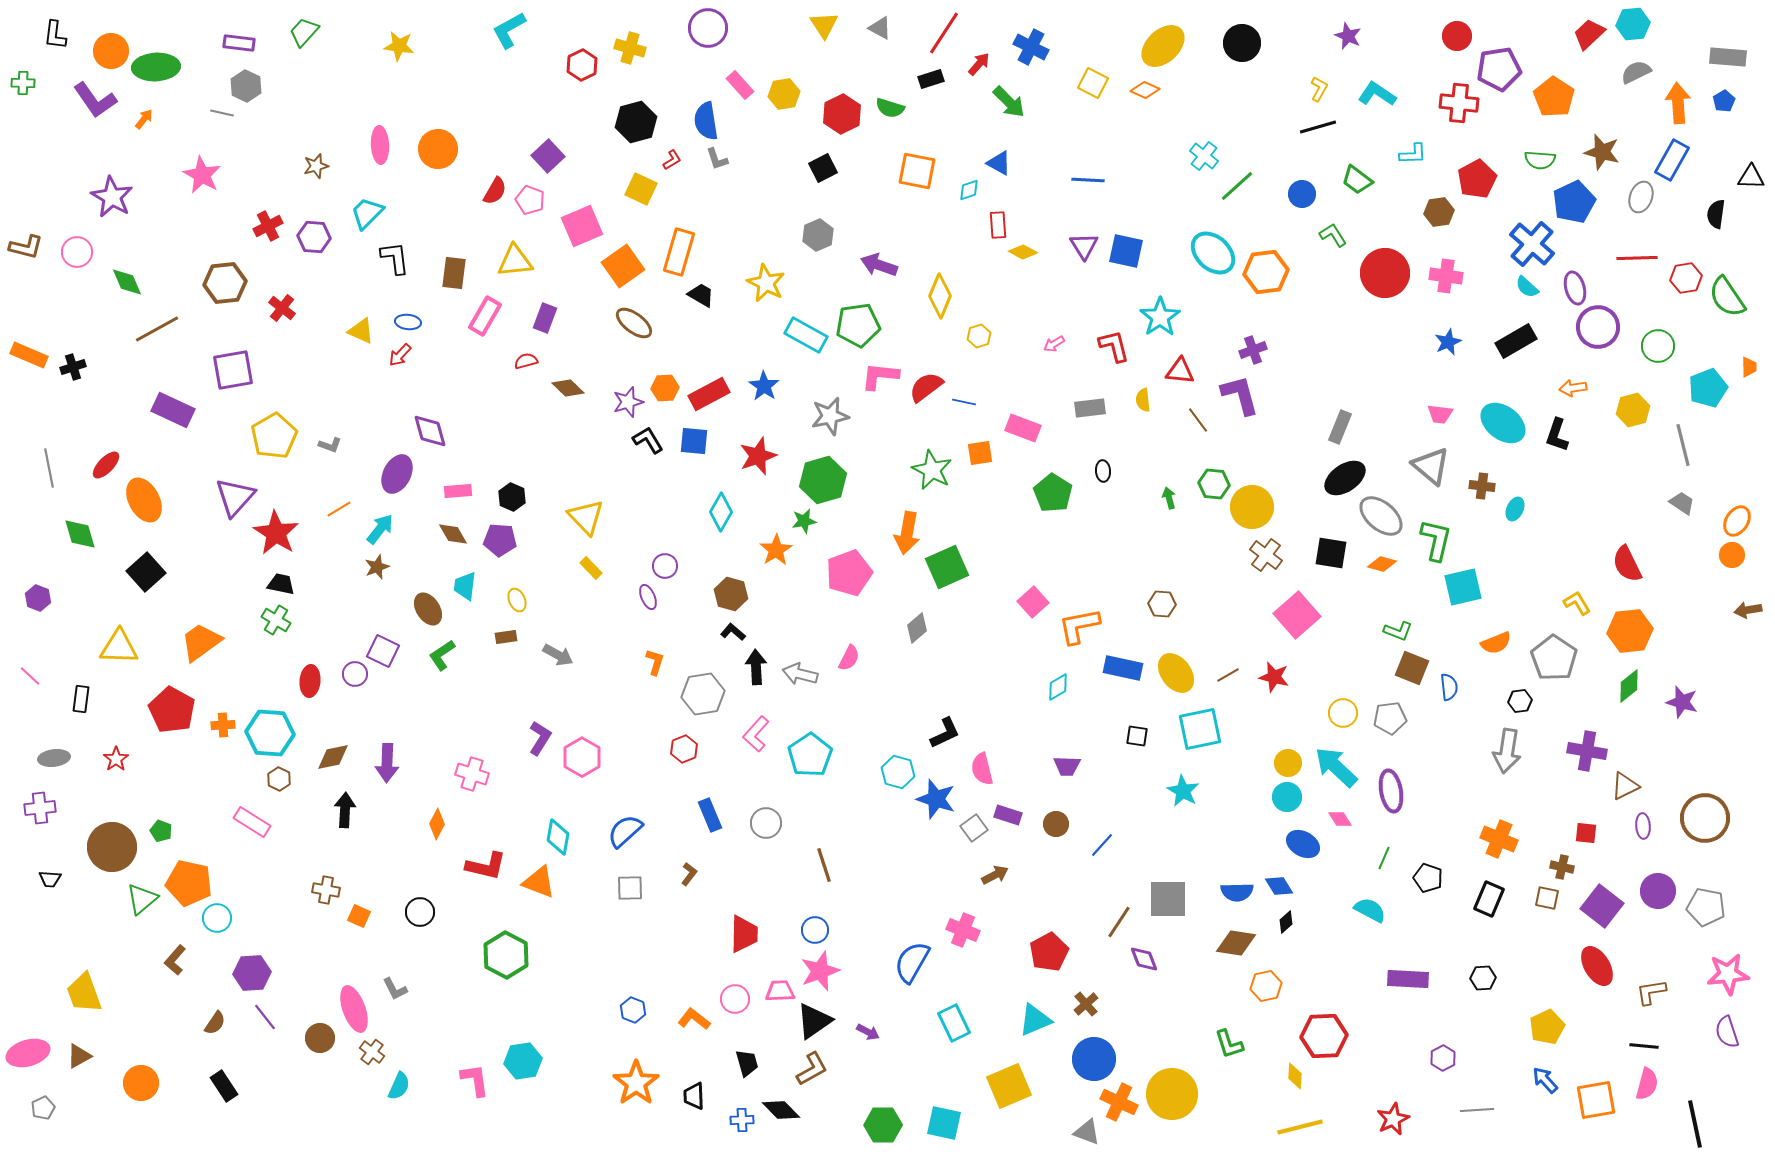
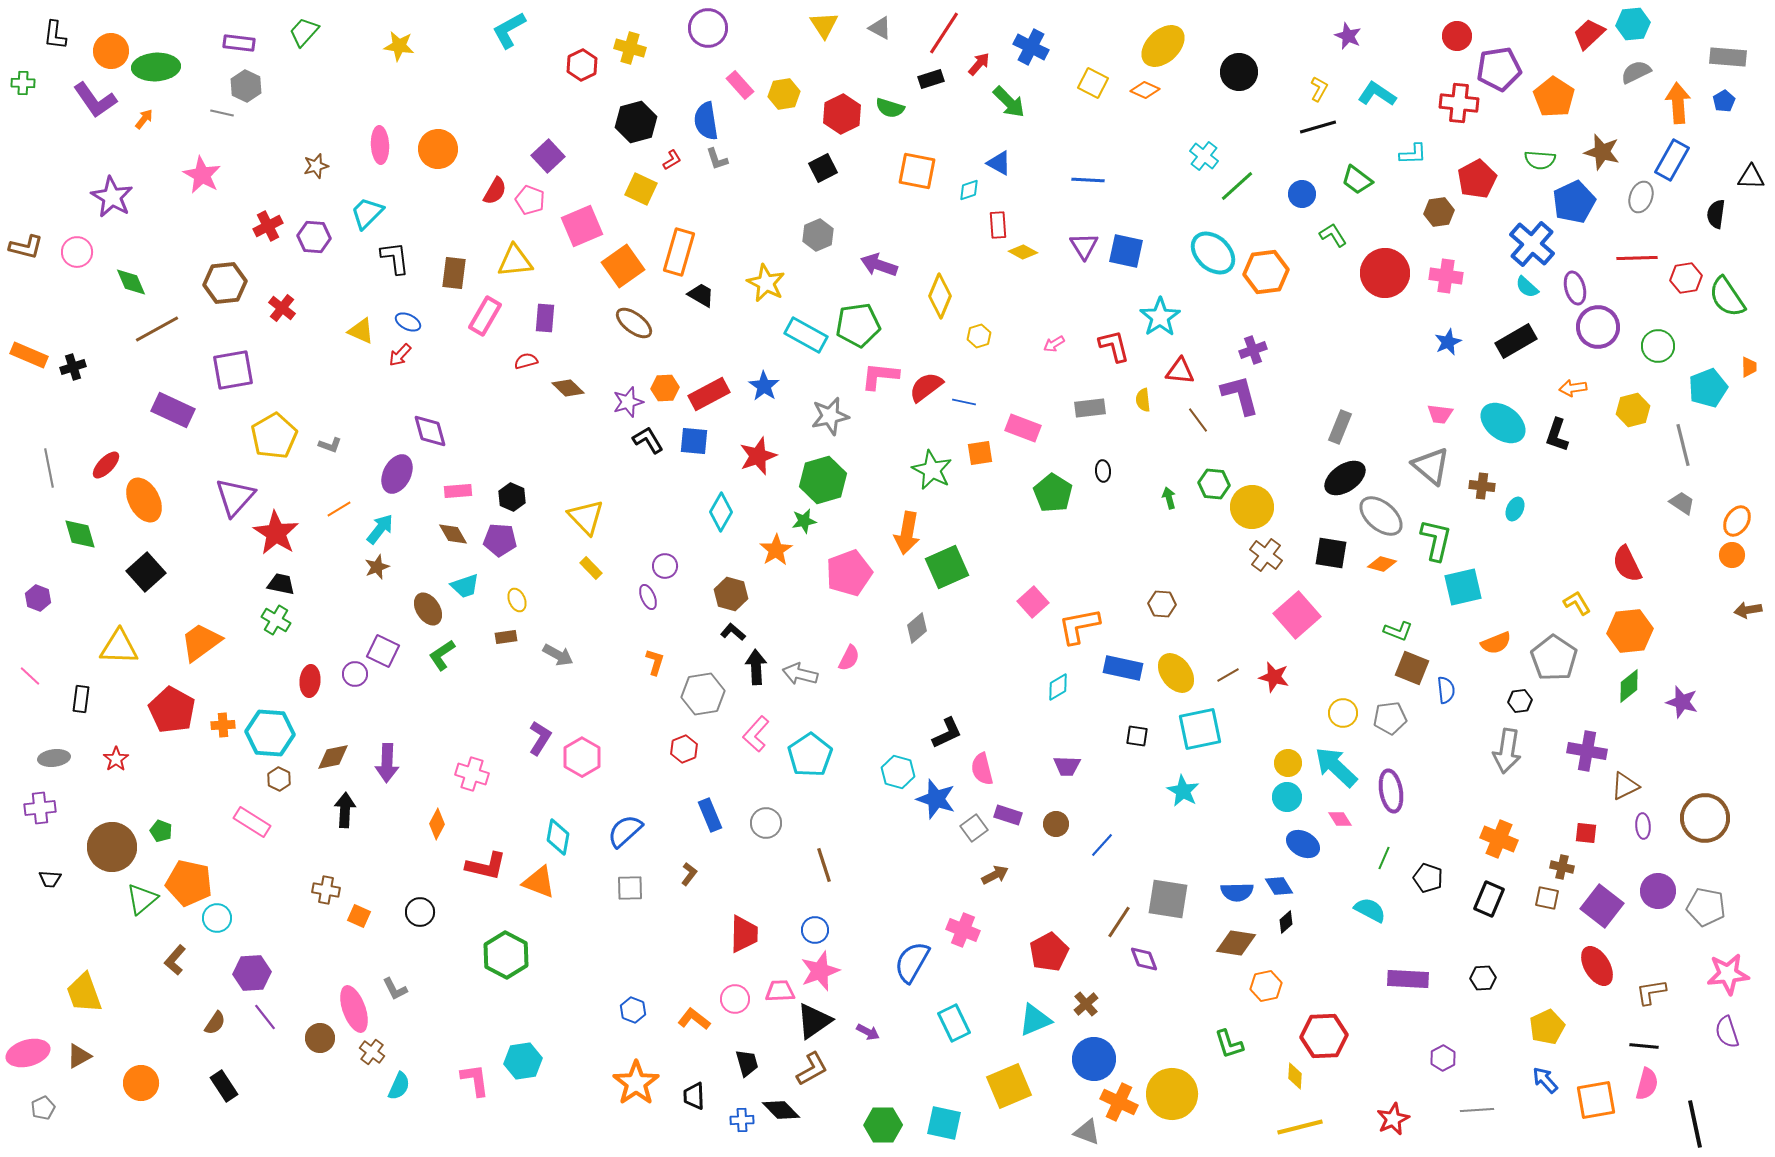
black circle at (1242, 43): moved 3 px left, 29 px down
green diamond at (127, 282): moved 4 px right
purple rectangle at (545, 318): rotated 16 degrees counterclockwise
blue ellipse at (408, 322): rotated 20 degrees clockwise
cyan trapezoid at (465, 586): rotated 116 degrees counterclockwise
blue semicircle at (1449, 687): moved 3 px left, 3 px down
black L-shape at (945, 733): moved 2 px right
gray square at (1168, 899): rotated 9 degrees clockwise
